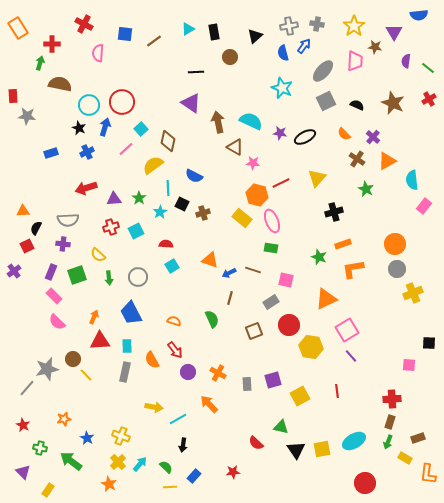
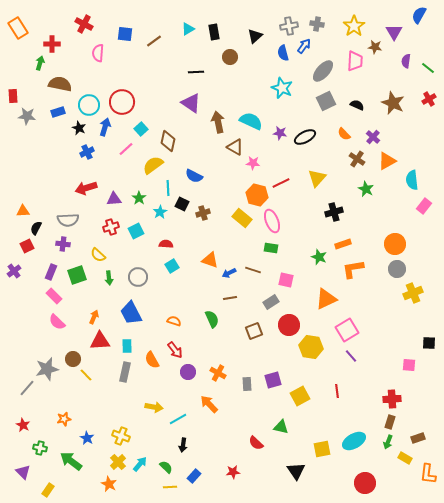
blue semicircle at (419, 15): rotated 126 degrees clockwise
blue rectangle at (51, 153): moved 7 px right, 41 px up
brown line at (230, 298): rotated 64 degrees clockwise
black triangle at (296, 450): moved 21 px down
